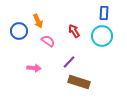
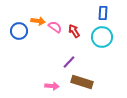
blue rectangle: moved 1 px left
orange arrow: rotated 56 degrees counterclockwise
cyan circle: moved 1 px down
pink semicircle: moved 7 px right, 14 px up
pink arrow: moved 18 px right, 18 px down
brown rectangle: moved 3 px right
